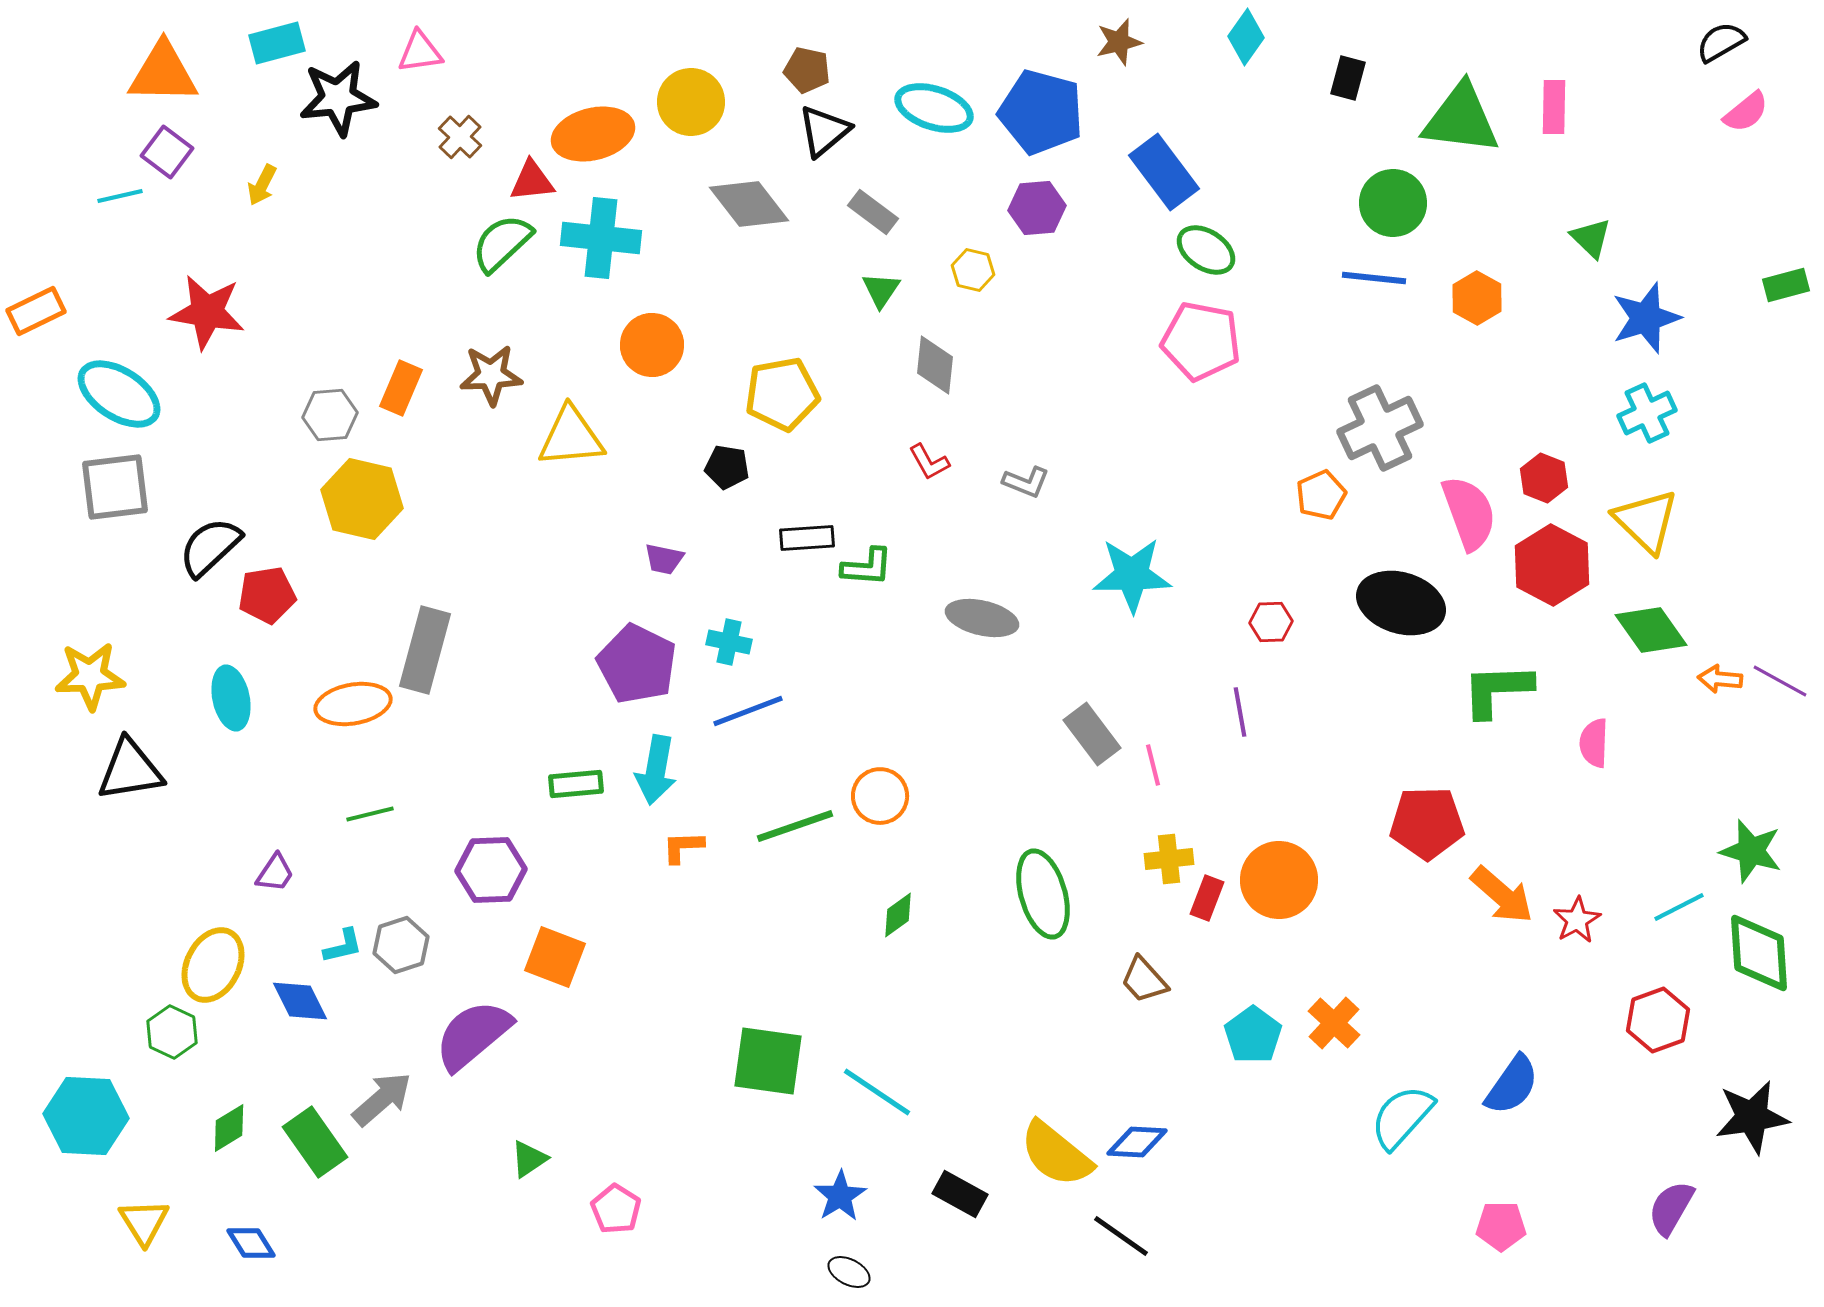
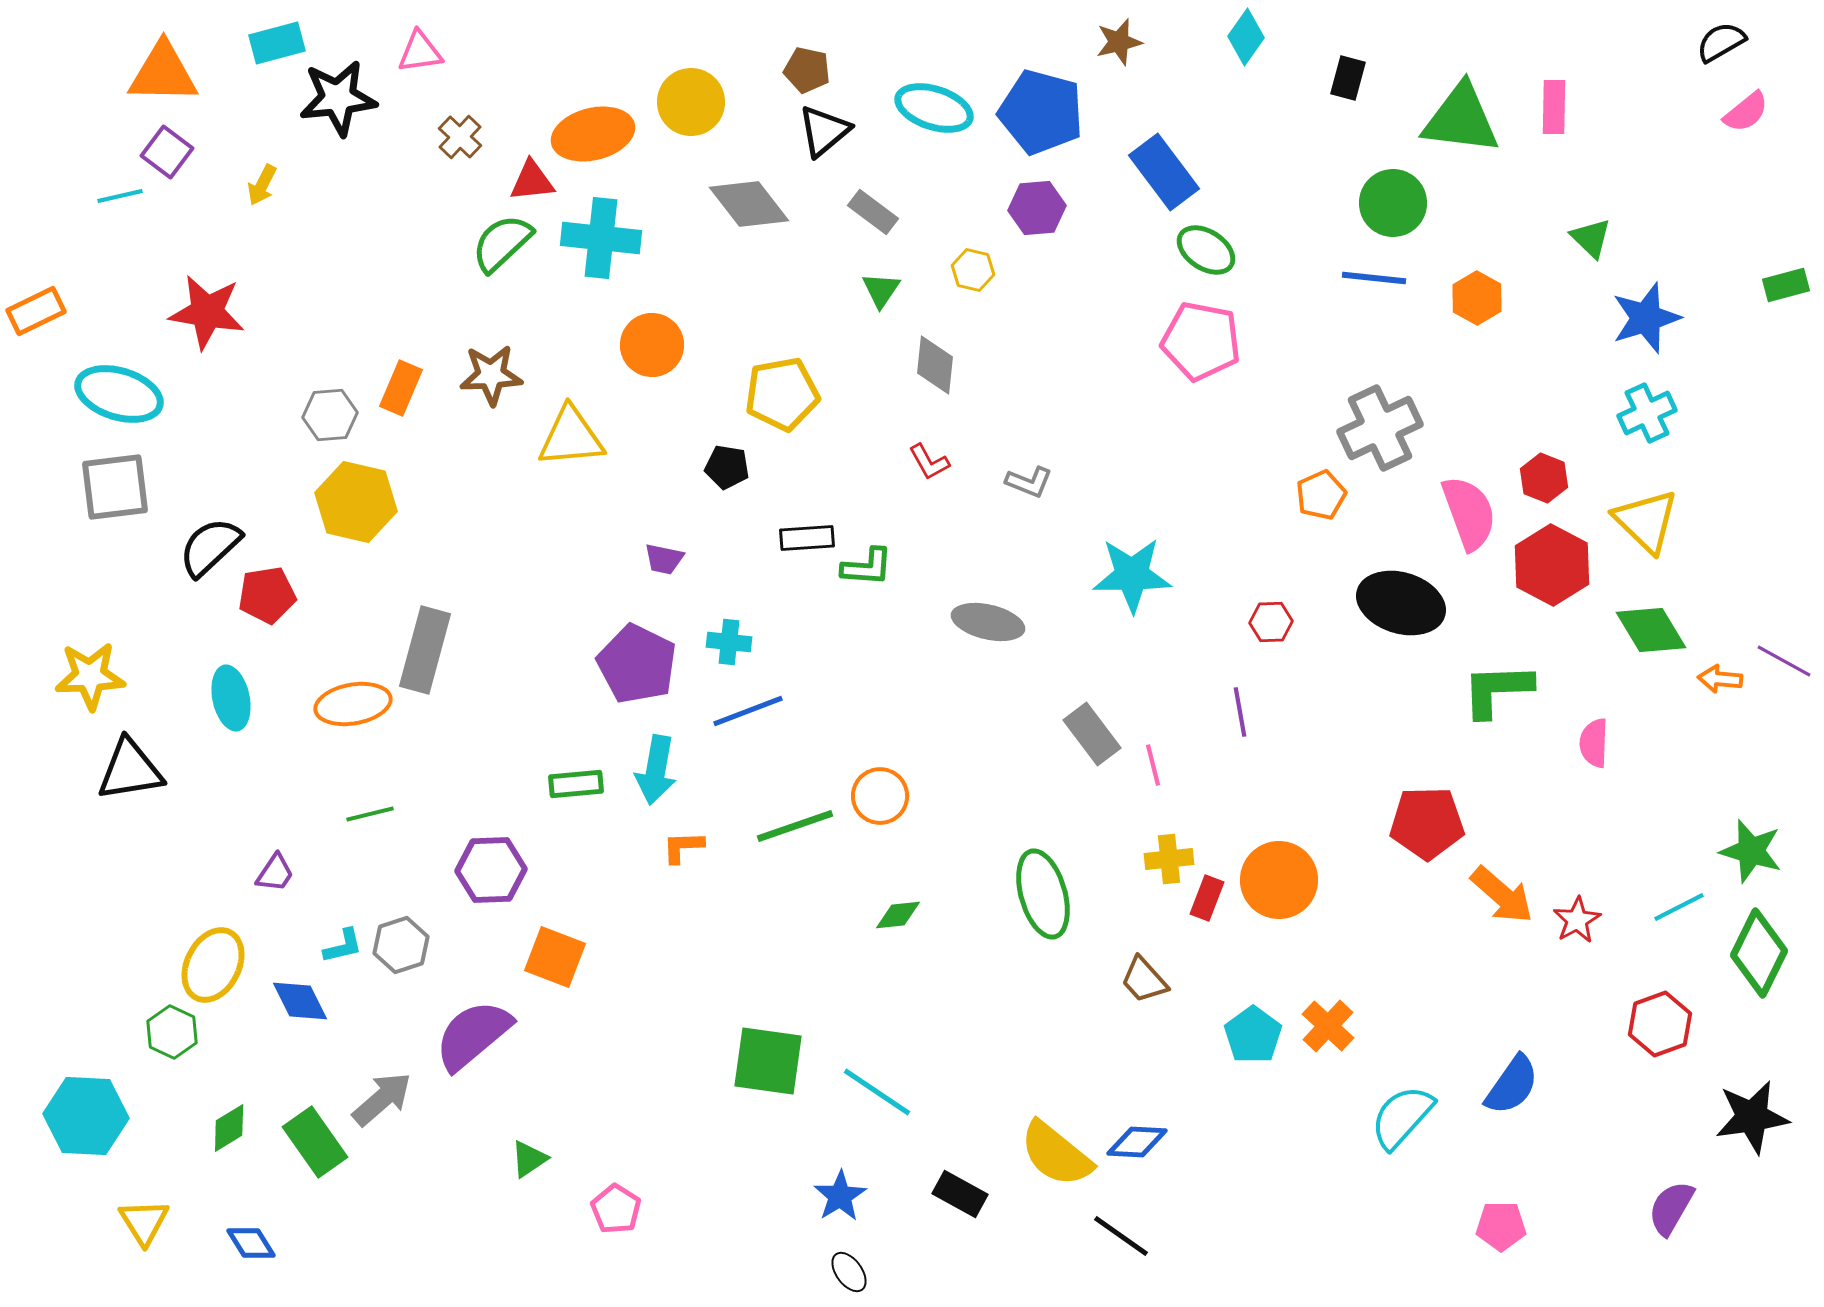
cyan ellipse at (119, 394): rotated 16 degrees counterclockwise
gray L-shape at (1026, 482): moved 3 px right
yellow hexagon at (362, 499): moved 6 px left, 3 px down
gray ellipse at (982, 618): moved 6 px right, 4 px down
green diamond at (1651, 630): rotated 4 degrees clockwise
cyan cross at (729, 642): rotated 6 degrees counterclockwise
purple line at (1780, 681): moved 4 px right, 20 px up
green diamond at (898, 915): rotated 30 degrees clockwise
green diamond at (1759, 953): rotated 30 degrees clockwise
red hexagon at (1658, 1020): moved 2 px right, 4 px down
orange cross at (1334, 1023): moved 6 px left, 3 px down
black ellipse at (849, 1272): rotated 27 degrees clockwise
